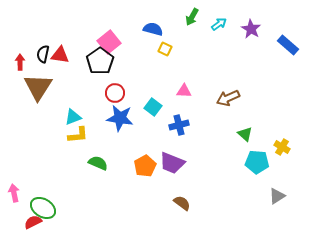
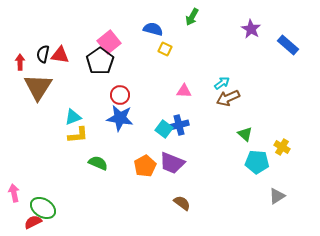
cyan arrow: moved 3 px right, 59 px down
red circle: moved 5 px right, 2 px down
cyan square: moved 11 px right, 22 px down
